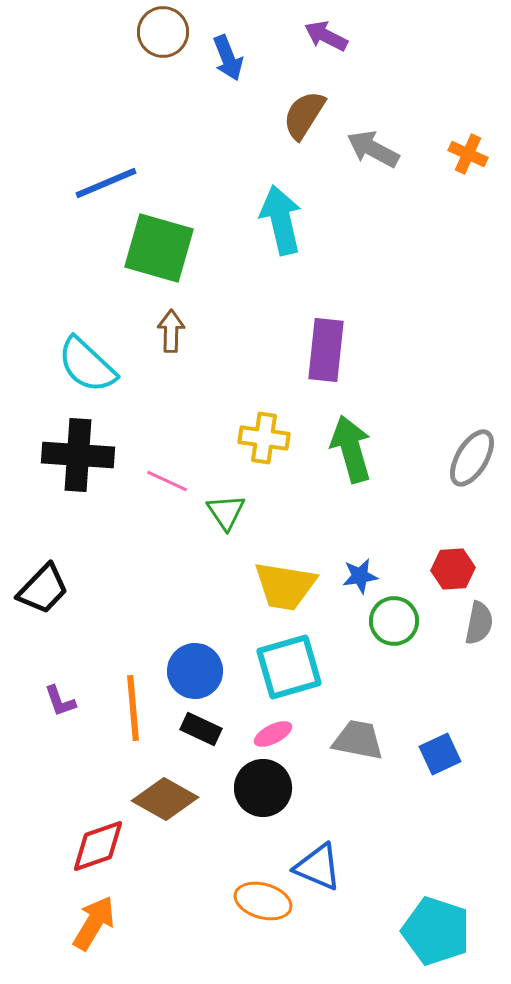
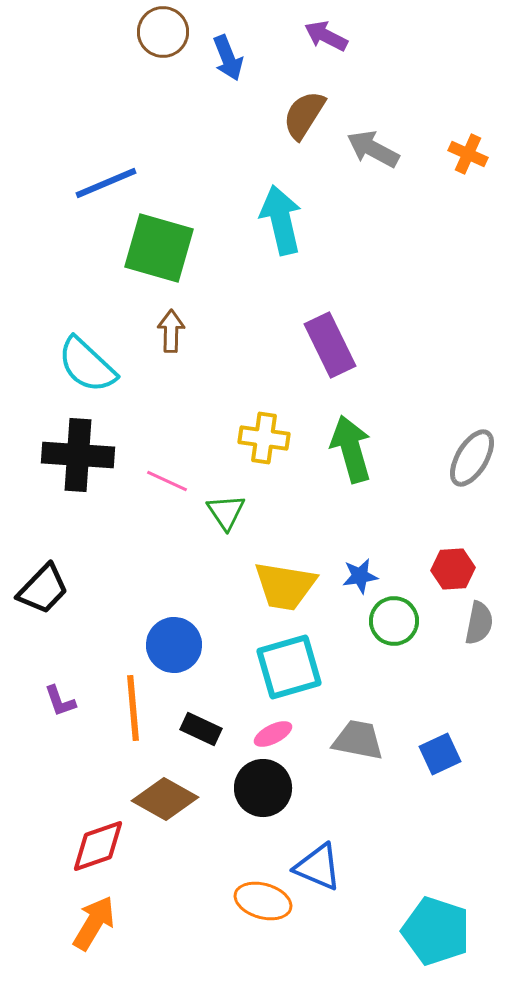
purple rectangle: moved 4 px right, 5 px up; rotated 32 degrees counterclockwise
blue circle: moved 21 px left, 26 px up
